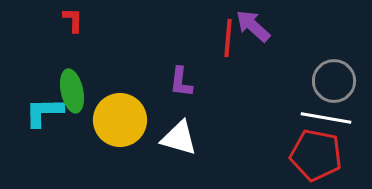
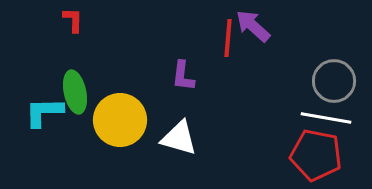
purple L-shape: moved 2 px right, 6 px up
green ellipse: moved 3 px right, 1 px down
